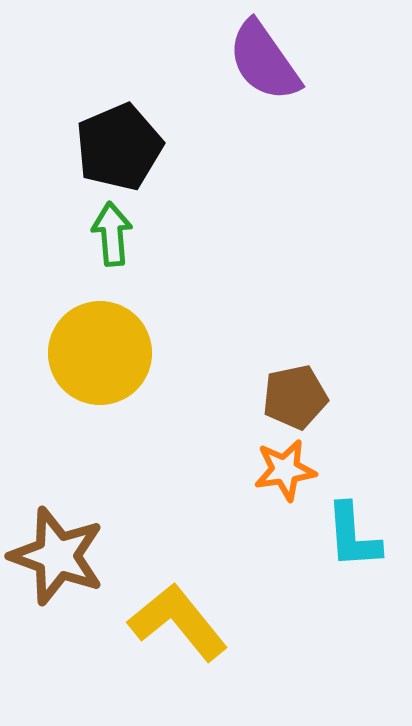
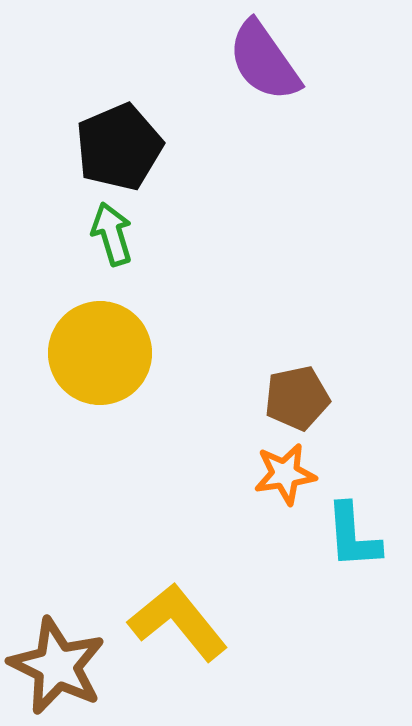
green arrow: rotated 12 degrees counterclockwise
brown pentagon: moved 2 px right, 1 px down
orange star: moved 4 px down
brown star: moved 110 px down; rotated 6 degrees clockwise
